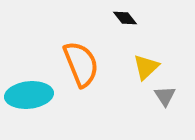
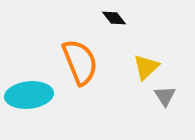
black diamond: moved 11 px left
orange semicircle: moved 1 px left, 2 px up
